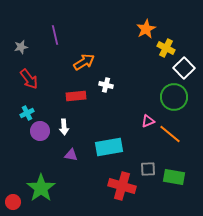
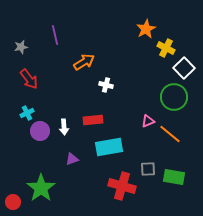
red rectangle: moved 17 px right, 24 px down
purple triangle: moved 1 px right, 4 px down; rotated 32 degrees counterclockwise
